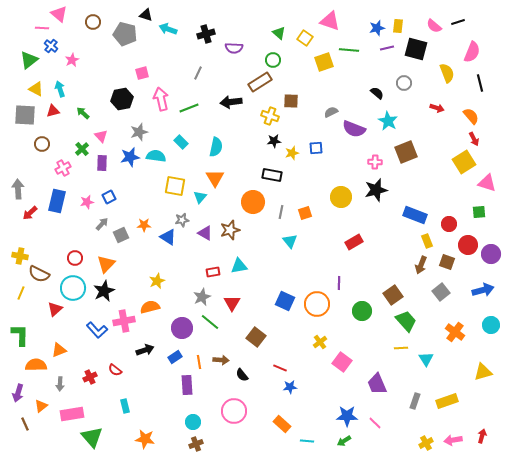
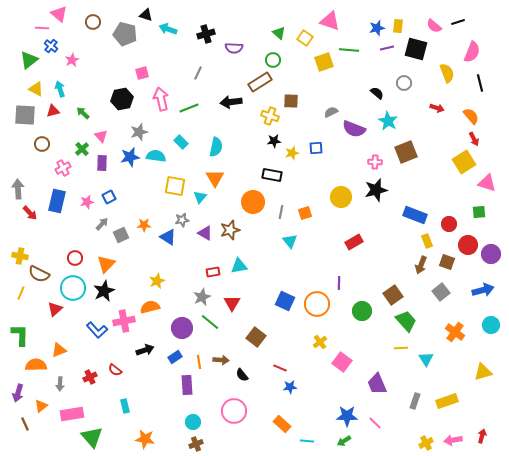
red arrow at (30, 213): rotated 91 degrees counterclockwise
